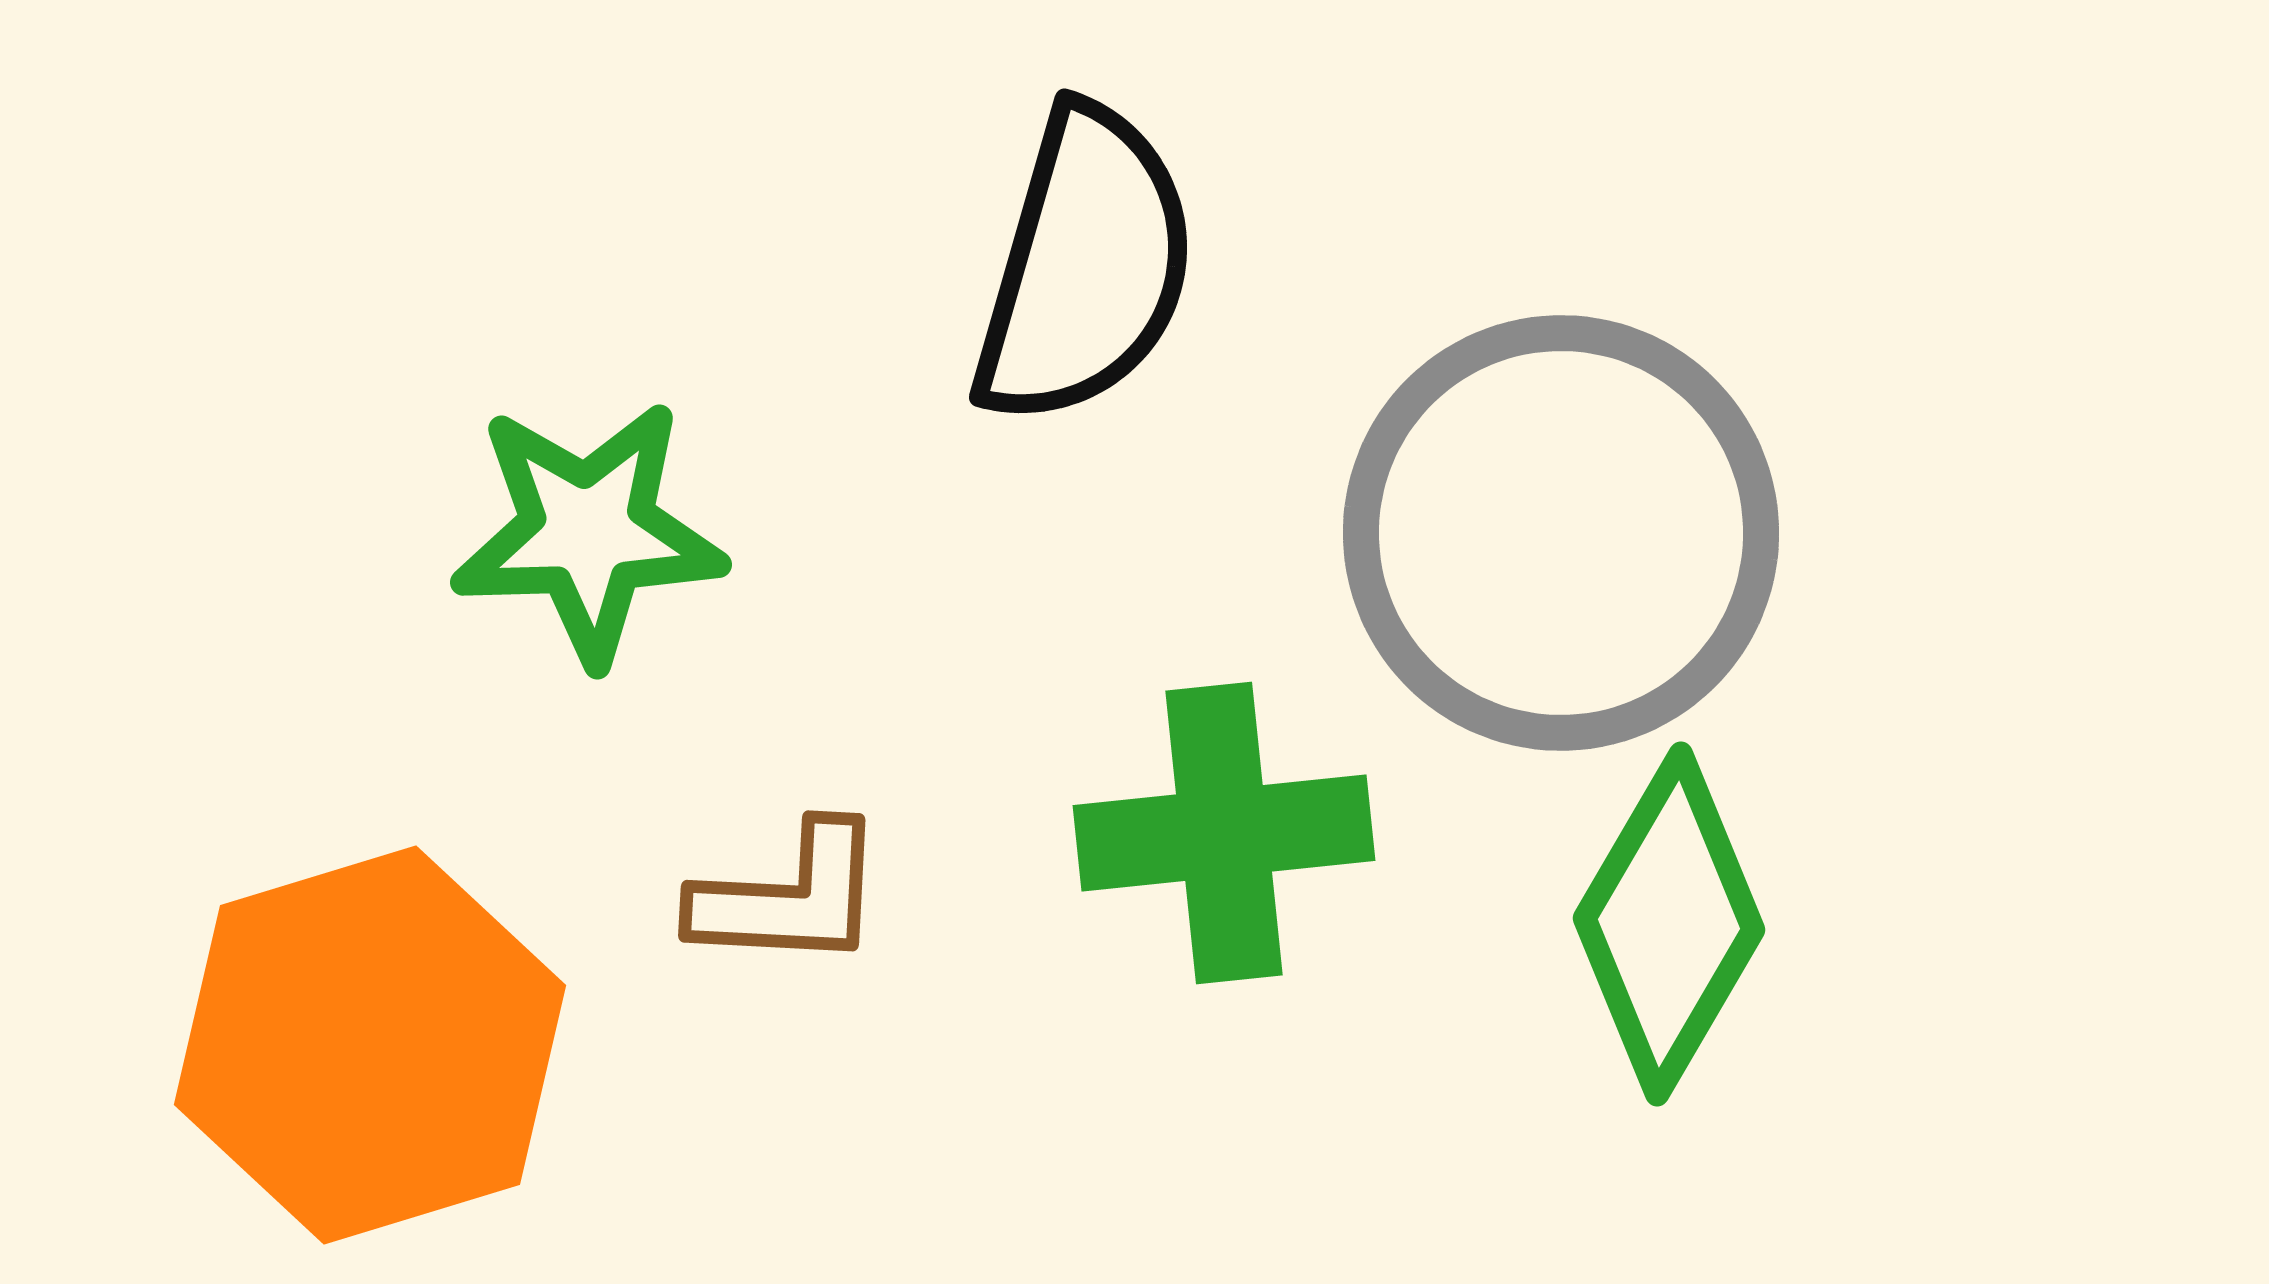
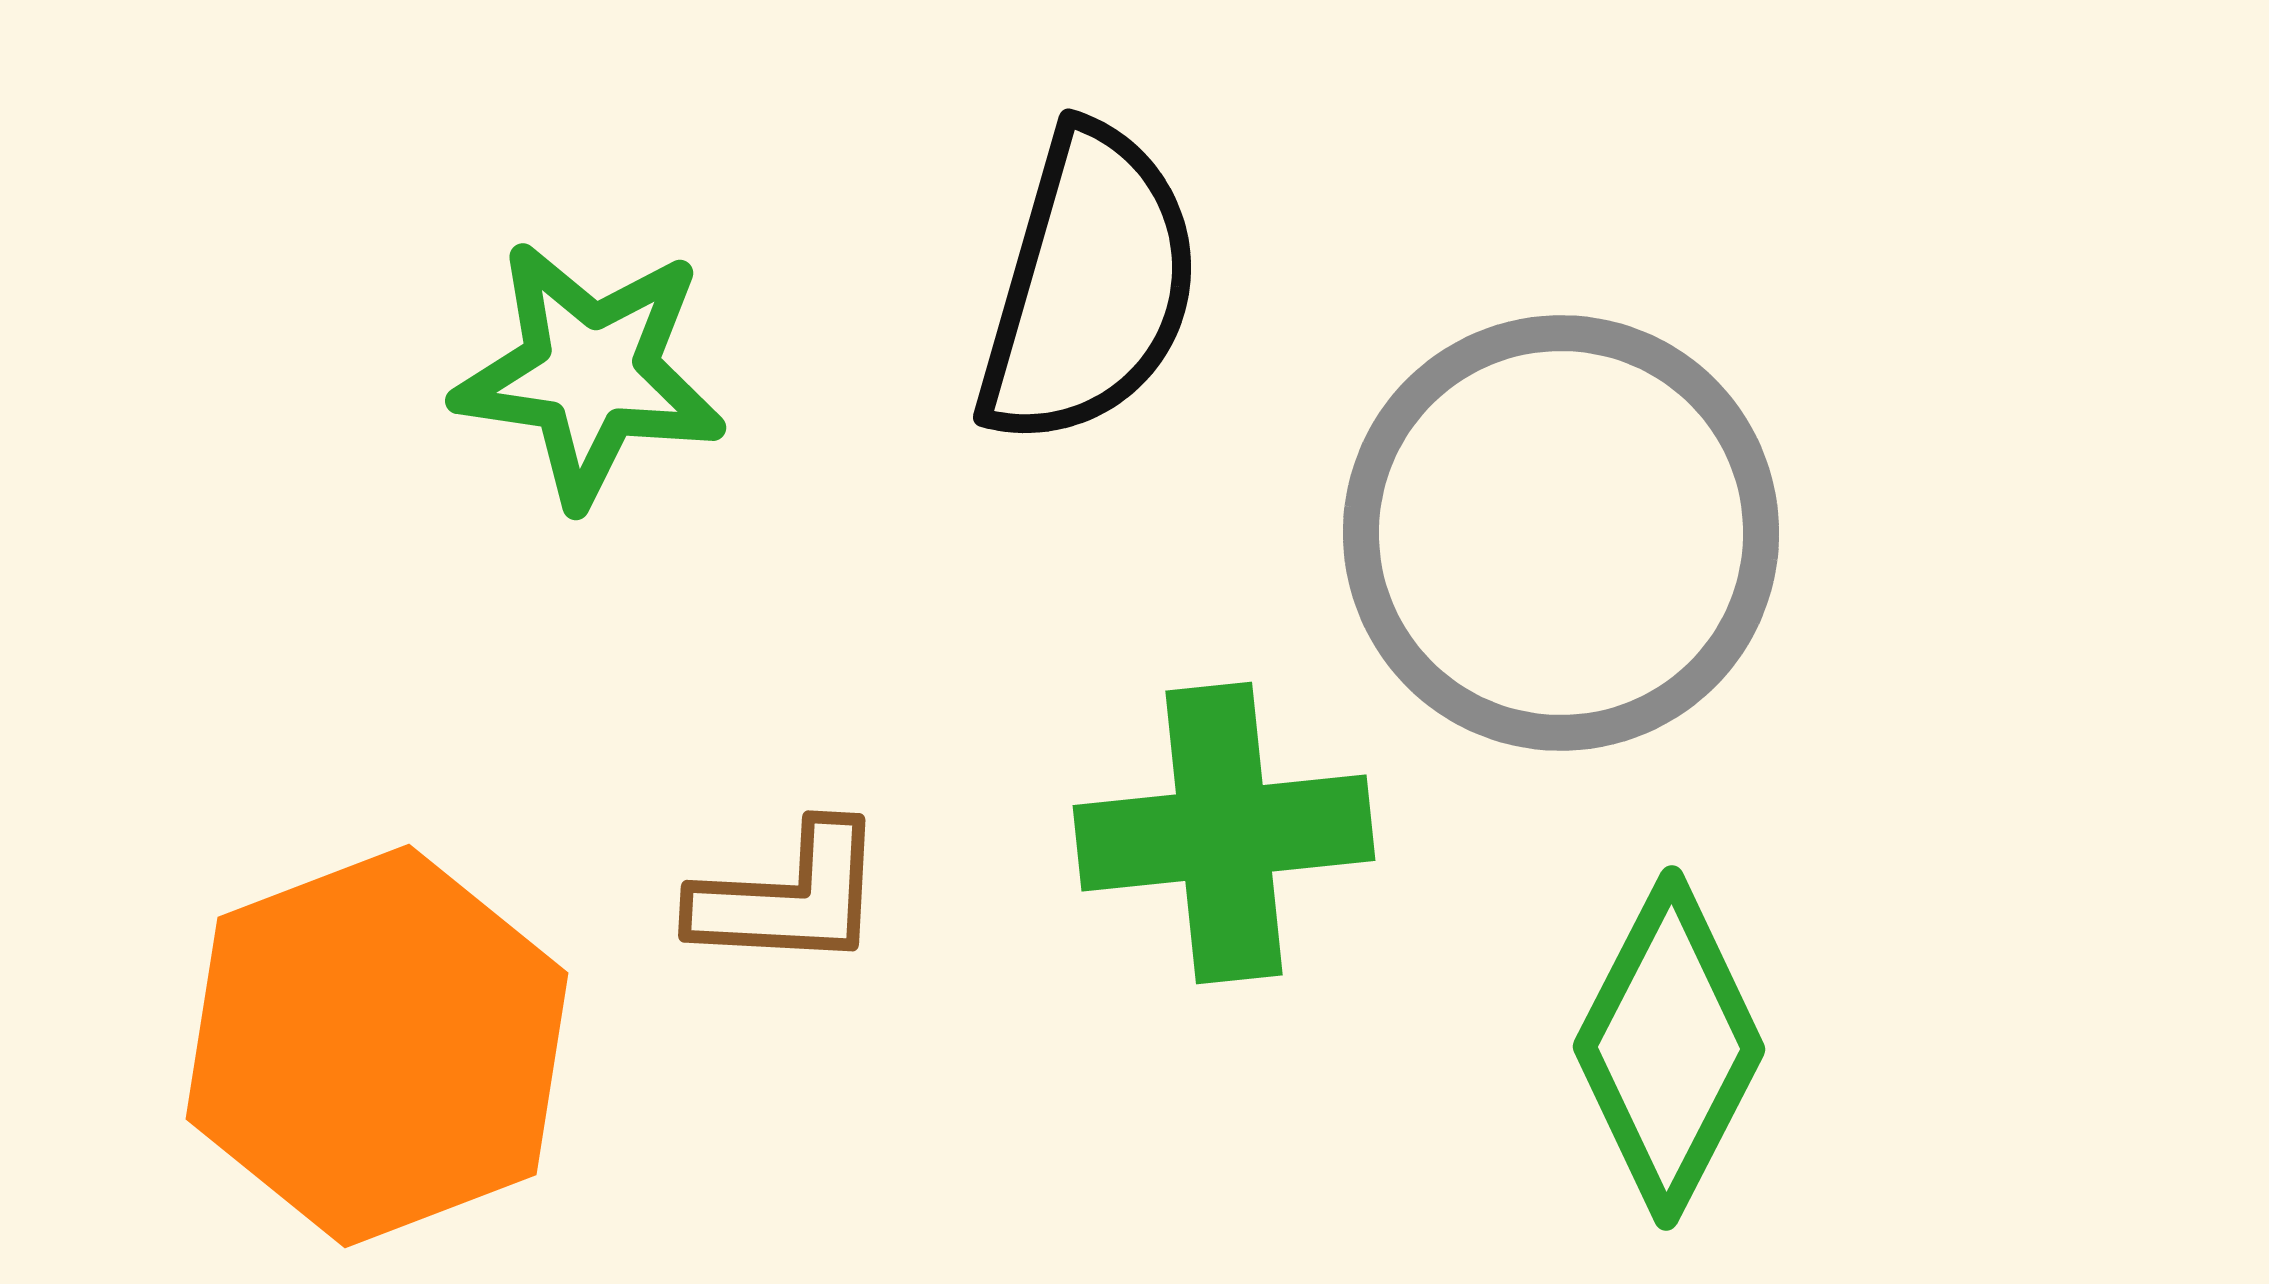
black semicircle: moved 4 px right, 20 px down
green star: moved 2 px right, 159 px up; rotated 10 degrees clockwise
green diamond: moved 124 px down; rotated 3 degrees counterclockwise
orange hexagon: moved 7 px right, 1 px down; rotated 4 degrees counterclockwise
